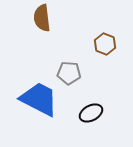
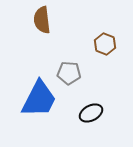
brown semicircle: moved 2 px down
blue trapezoid: rotated 90 degrees clockwise
